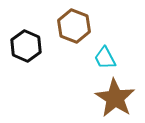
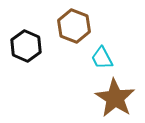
cyan trapezoid: moved 3 px left
